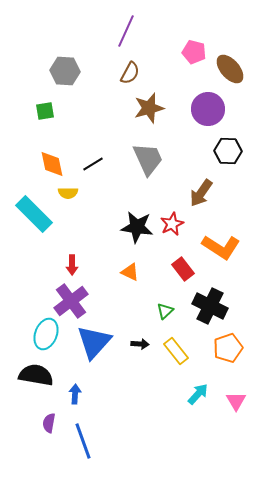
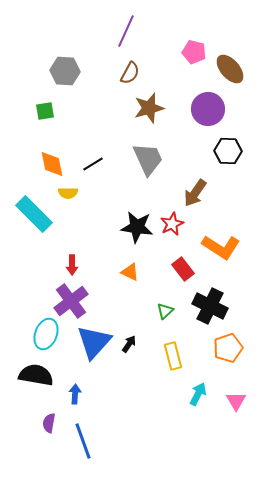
brown arrow: moved 6 px left
black arrow: moved 11 px left; rotated 60 degrees counterclockwise
yellow rectangle: moved 3 px left, 5 px down; rotated 24 degrees clockwise
cyan arrow: rotated 15 degrees counterclockwise
